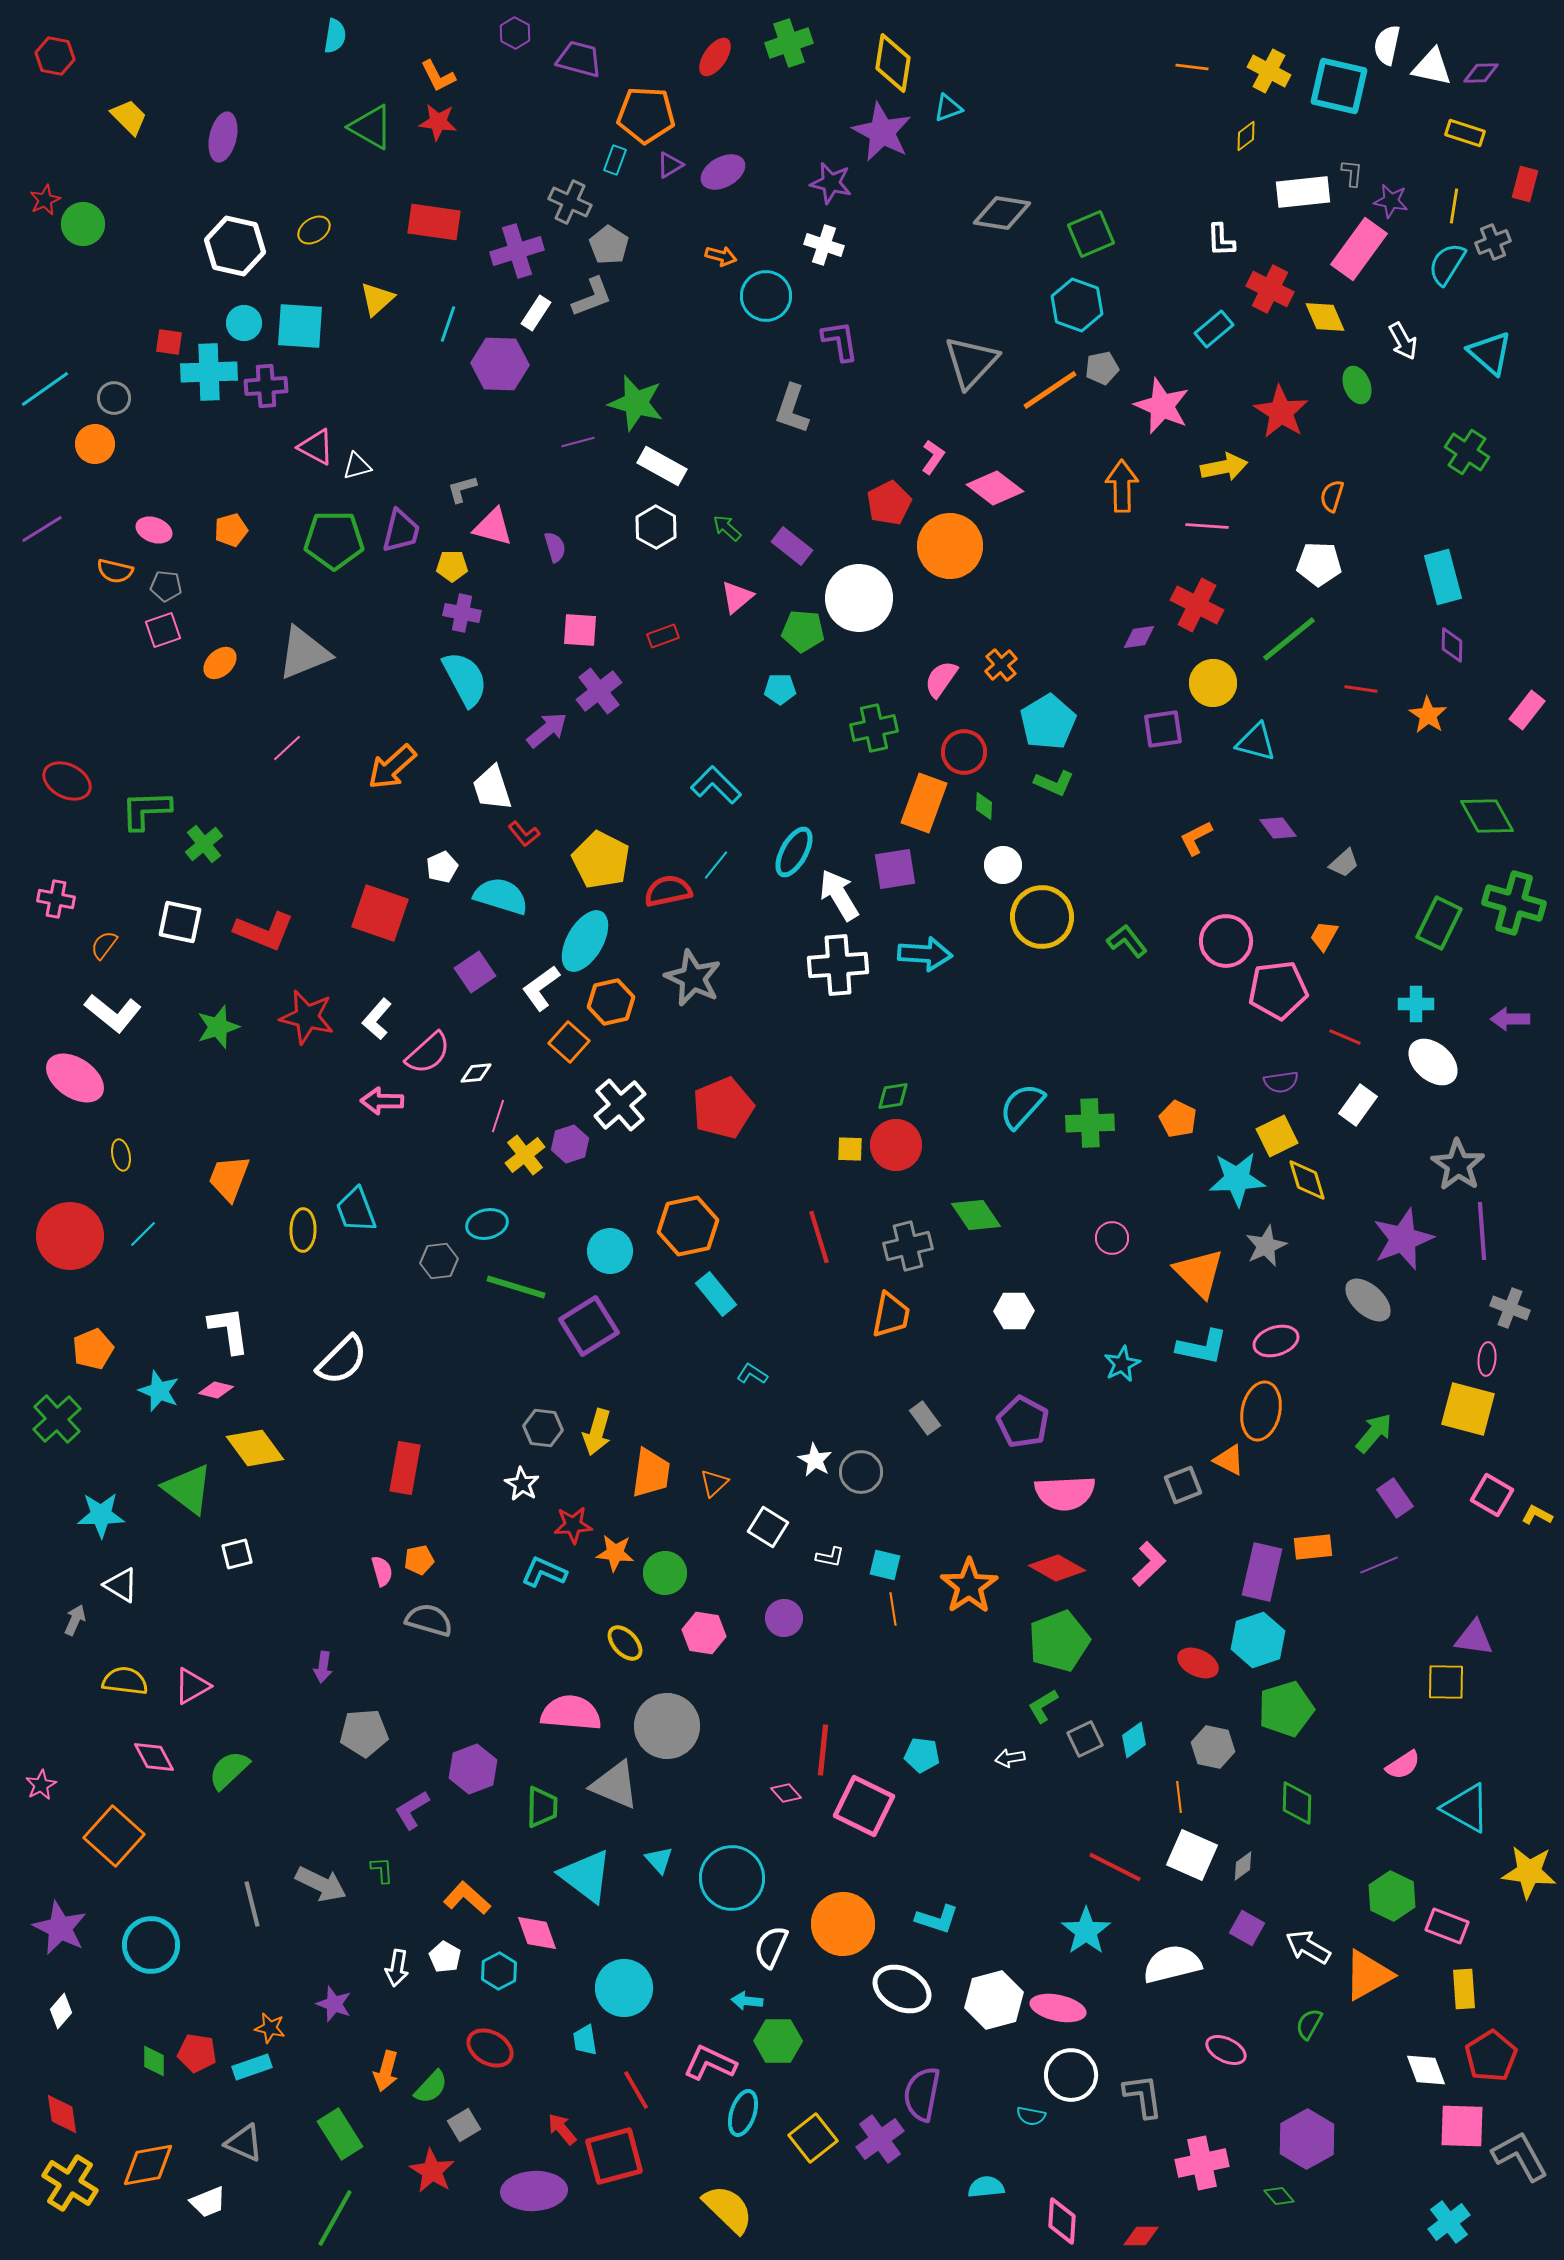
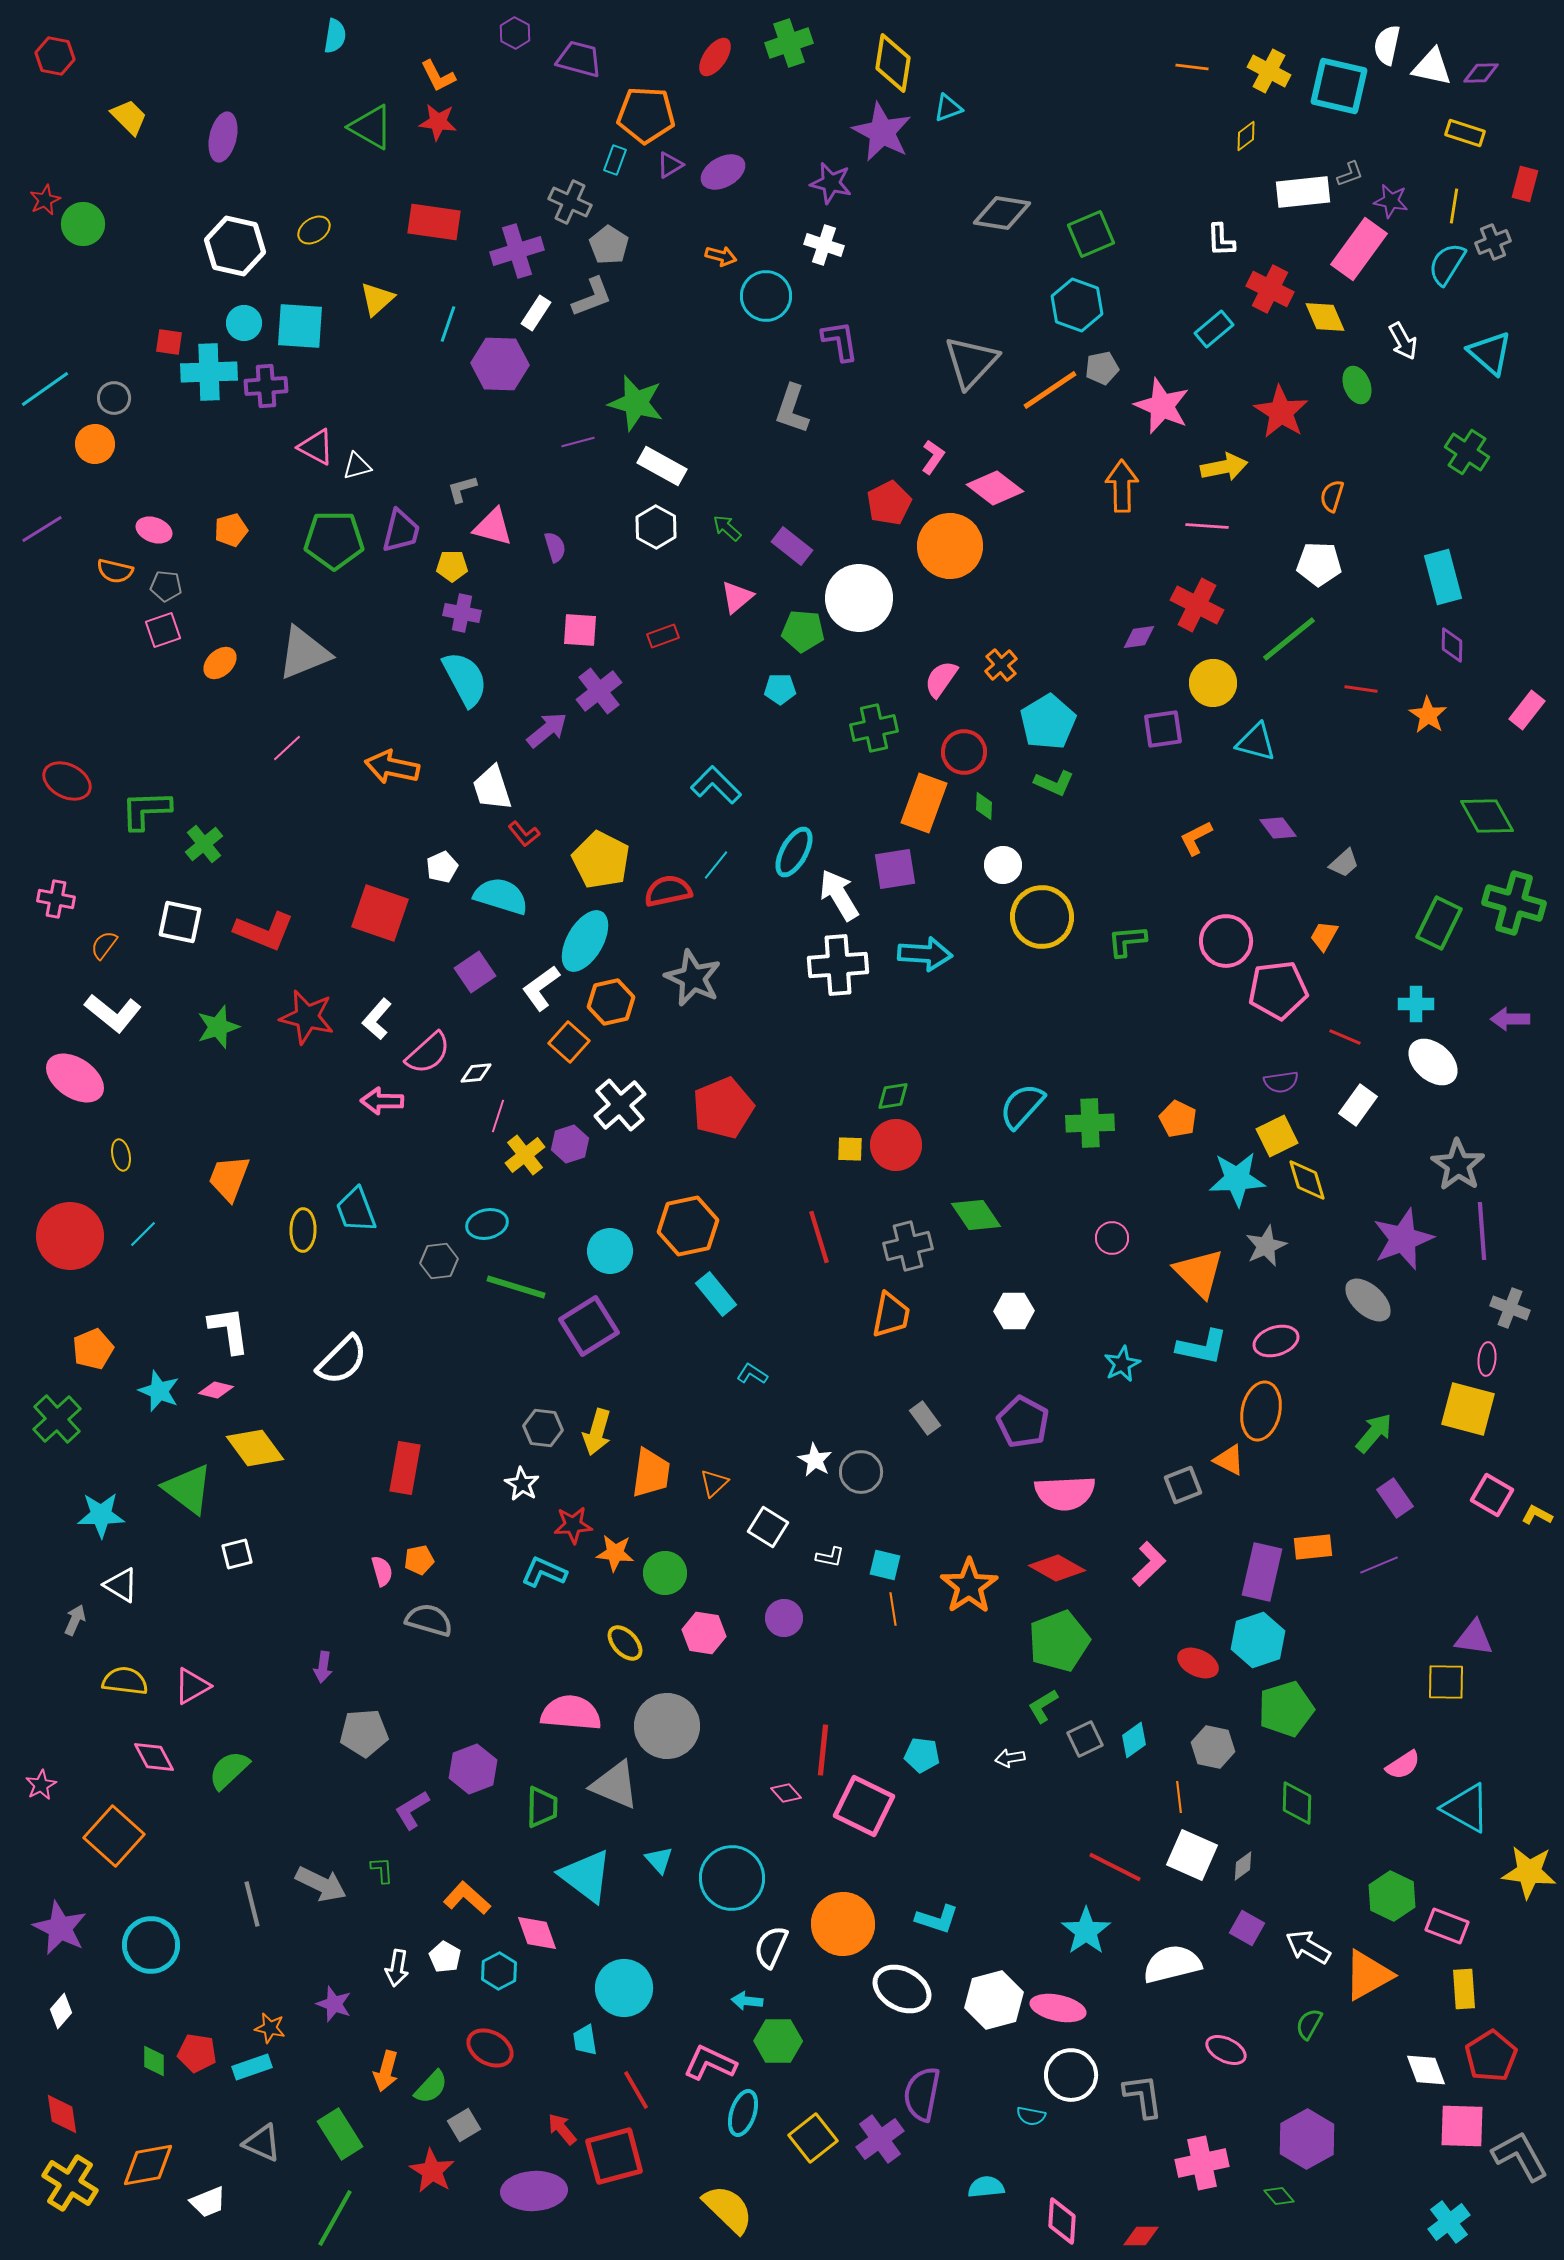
gray L-shape at (1352, 173): moved 2 px left, 1 px down; rotated 64 degrees clockwise
orange arrow at (392, 767): rotated 54 degrees clockwise
green L-shape at (1127, 941): rotated 57 degrees counterclockwise
gray triangle at (244, 2143): moved 18 px right
